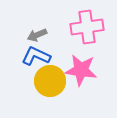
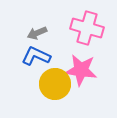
pink cross: moved 1 px down; rotated 24 degrees clockwise
gray arrow: moved 2 px up
yellow circle: moved 5 px right, 3 px down
